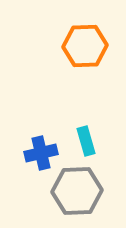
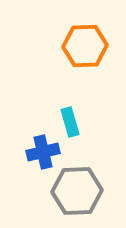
cyan rectangle: moved 16 px left, 19 px up
blue cross: moved 2 px right, 1 px up
